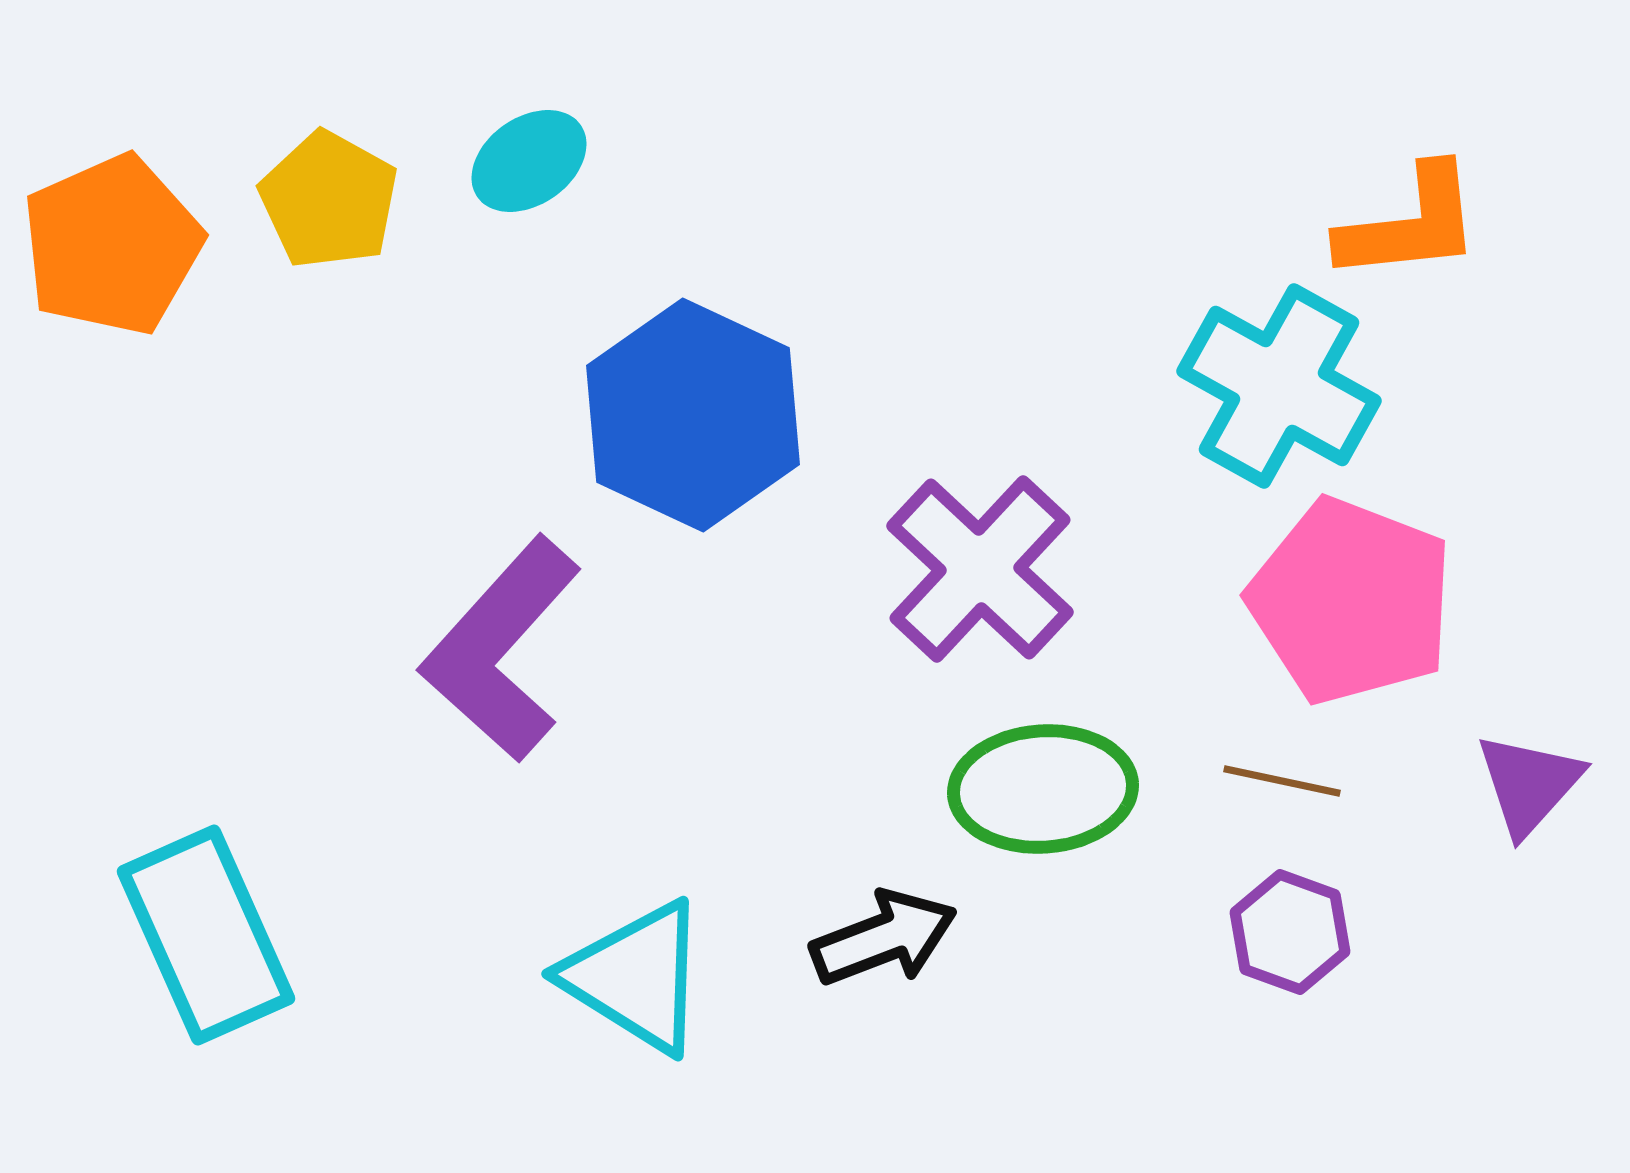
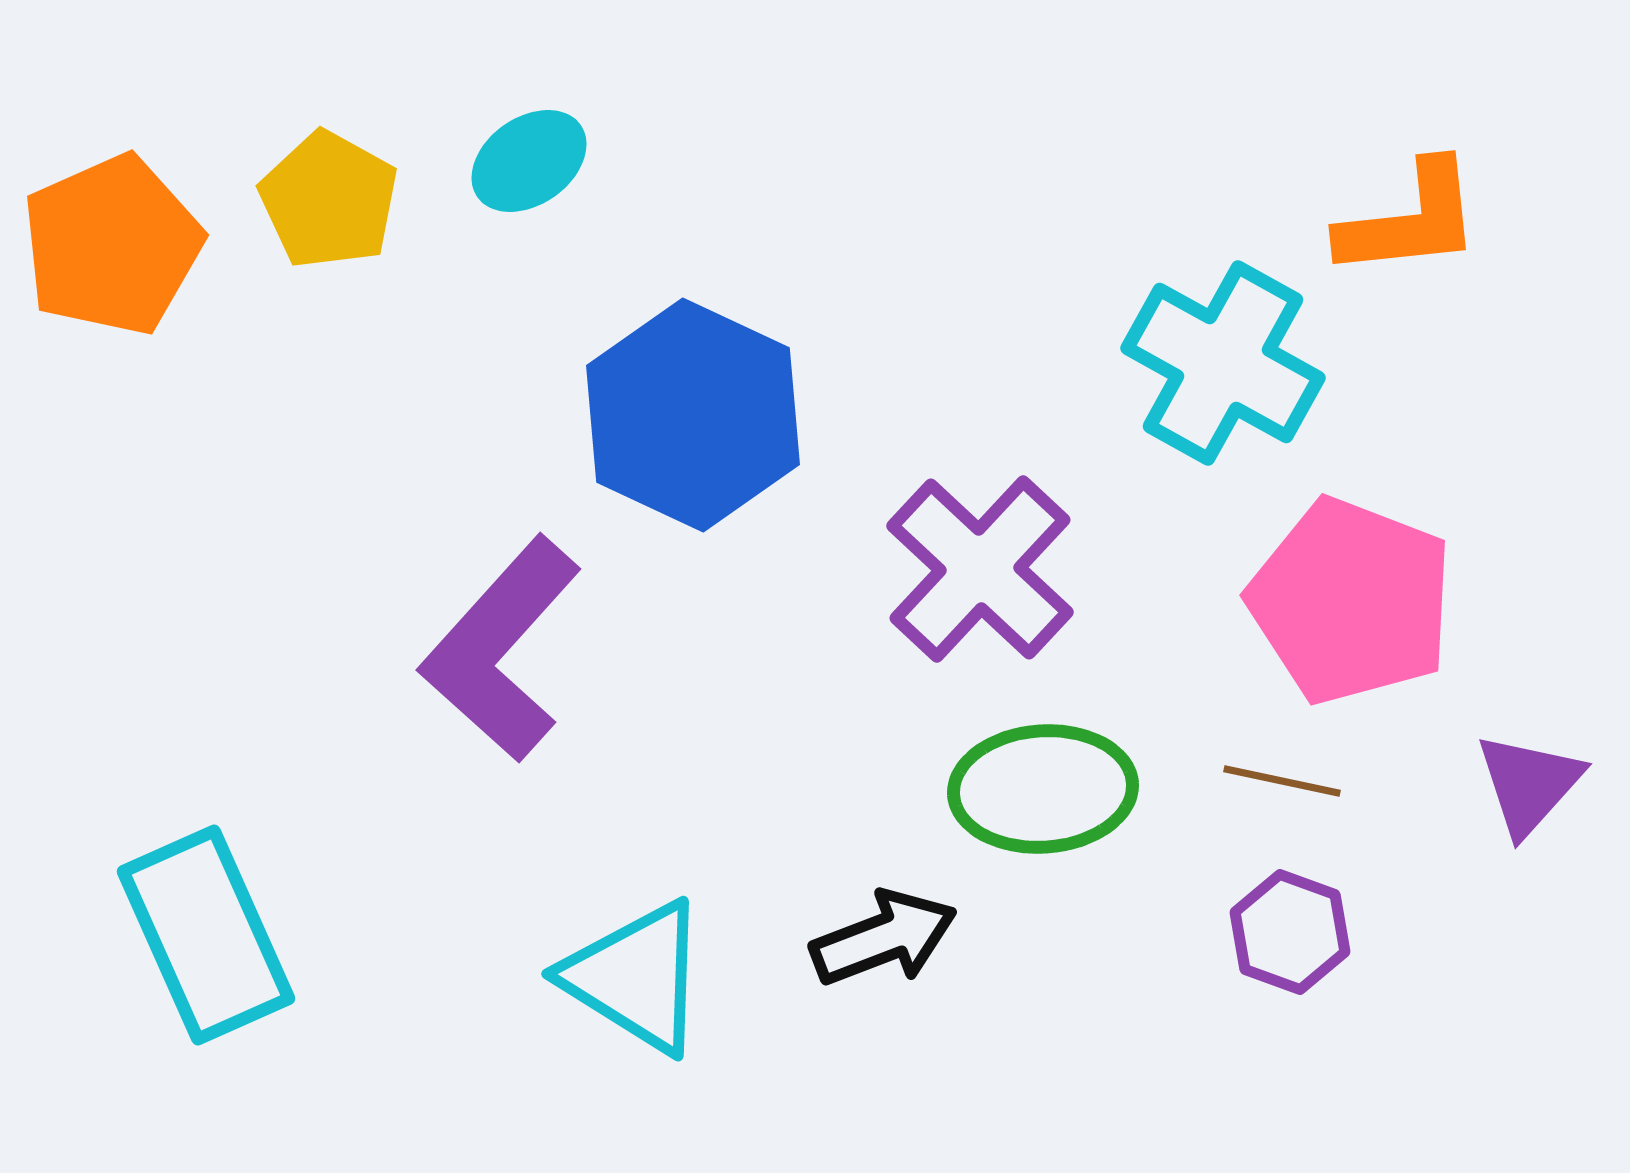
orange L-shape: moved 4 px up
cyan cross: moved 56 px left, 23 px up
